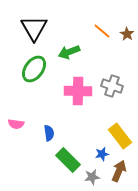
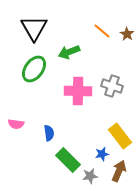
gray star: moved 2 px left, 1 px up
